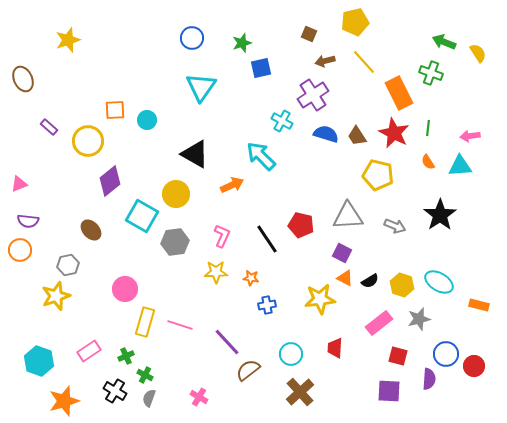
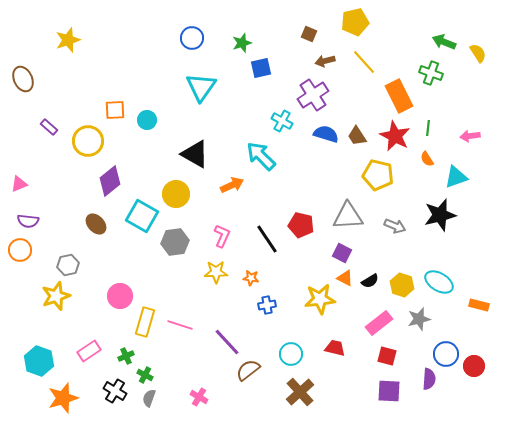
orange rectangle at (399, 93): moved 3 px down
red star at (394, 133): moved 1 px right, 3 px down
orange semicircle at (428, 162): moved 1 px left, 3 px up
cyan triangle at (460, 166): moved 4 px left, 11 px down; rotated 15 degrees counterclockwise
black star at (440, 215): rotated 20 degrees clockwise
brown ellipse at (91, 230): moved 5 px right, 6 px up
pink circle at (125, 289): moved 5 px left, 7 px down
red trapezoid at (335, 348): rotated 100 degrees clockwise
red square at (398, 356): moved 11 px left
orange star at (64, 401): moved 1 px left, 3 px up
